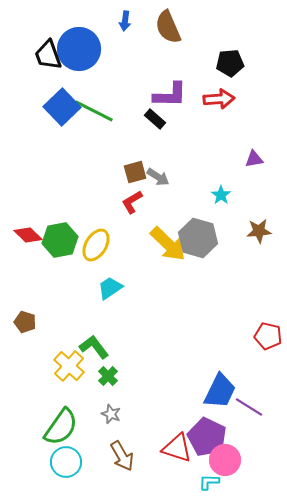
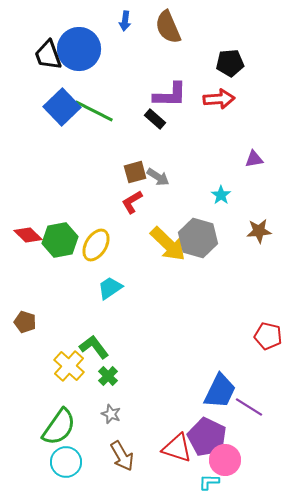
green semicircle: moved 2 px left
